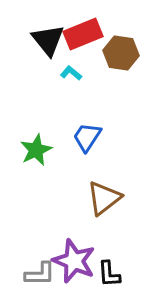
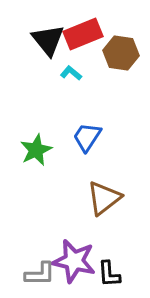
purple star: rotated 9 degrees counterclockwise
